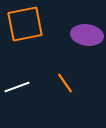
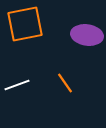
white line: moved 2 px up
